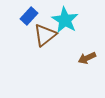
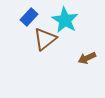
blue rectangle: moved 1 px down
brown triangle: moved 4 px down
